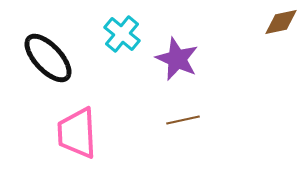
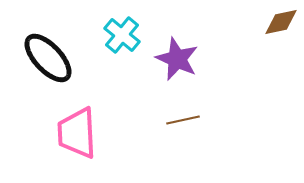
cyan cross: moved 1 px down
